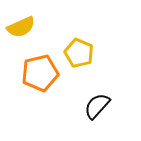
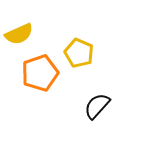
yellow semicircle: moved 2 px left, 7 px down
orange pentagon: rotated 6 degrees counterclockwise
